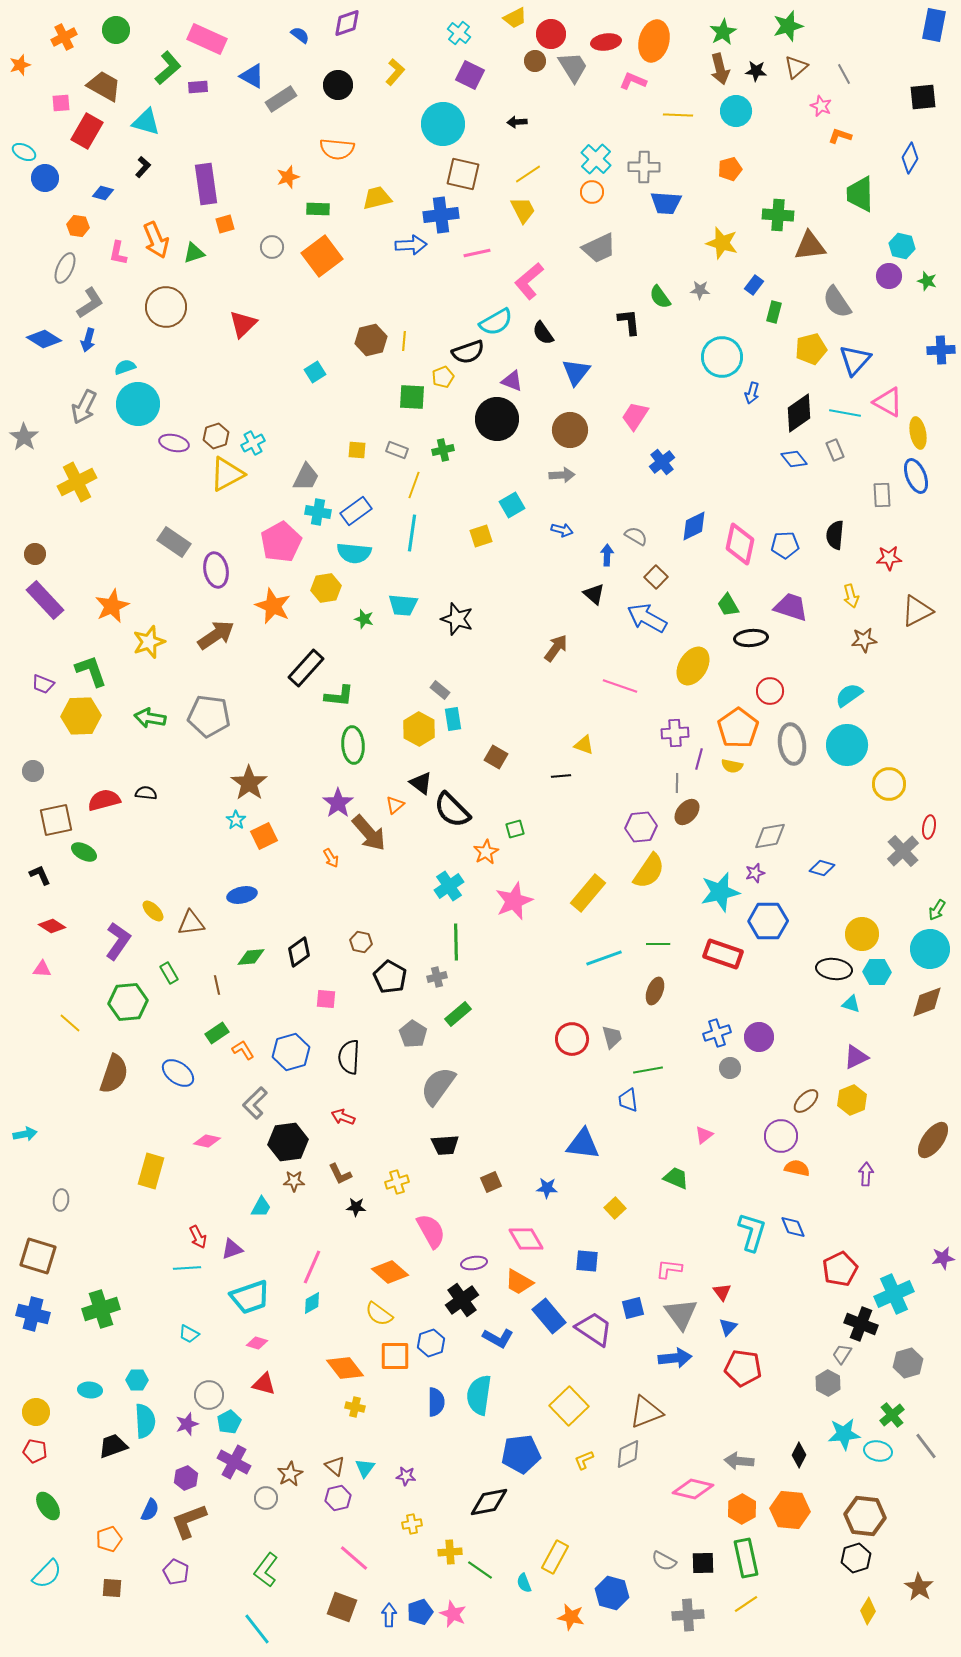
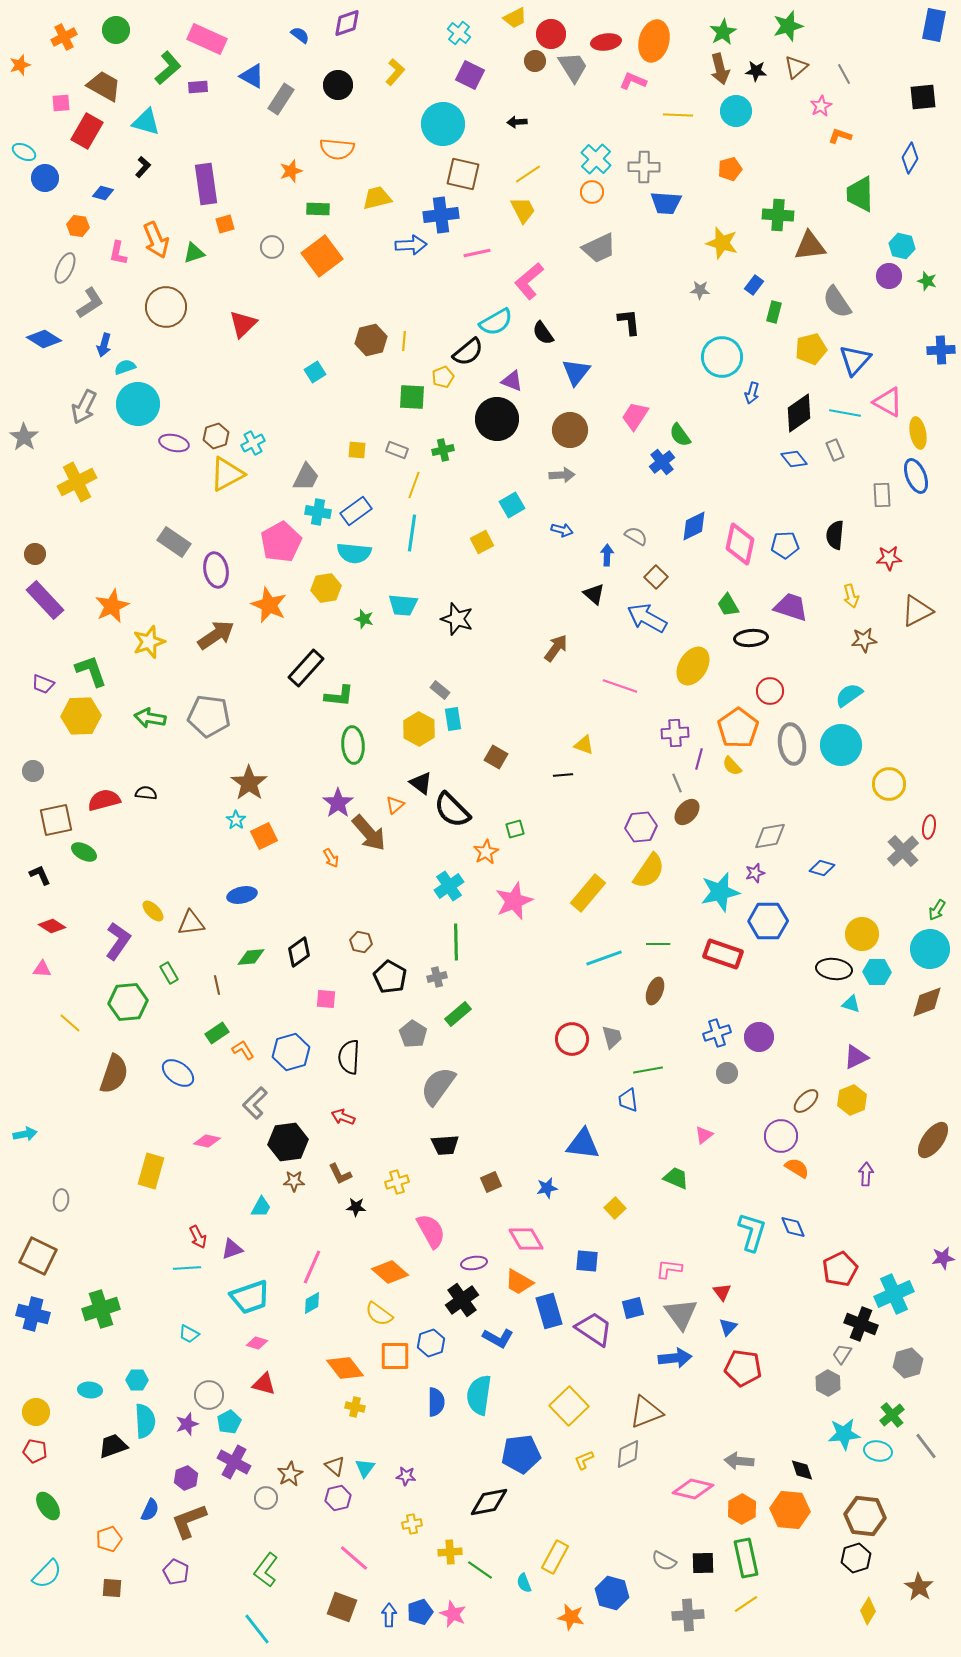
gray rectangle at (281, 99): rotated 24 degrees counterclockwise
pink star at (821, 106): rotated 20 degrees clockwise
orange star at (288, 177): moved 3 px right, 6 px up
green semicircle at (660, 297): moved 20 px right, 138 px down
blue arrow at (88, 340): moved 16 px right, 5 px down
black semicircle at (468, 352): rotated 20 degrees counterclockwise
yellow square at (481, 536): moved 1 px right, 6 px down; rotated 10 degrees counterclockwise
orange star at (273, 606): moved 4 px left, 1 px up
cyan circle at (847, 745): moved 6 px left
yellow semicircle at (732, 766): rotated 35 degrees clockwise
black line at (561, 776): moved 2 px right, 1 px up
gray line at (677, 783): rotated 24 degrees counterclockwise
gray circle at (730, 1068): moved 3 px left, 5 px down
orange semicircle at (797, 1168): rotated 20 degrees clockwise
blue star at (547, 1188): rotated 15 degrees counterclockwise
brown square at (38, 1256): rotated 9 degrees clockwise
blue rectangle at (549, 1316): moved 5 px up; rotated 24 degrees clockwise
black diamond at (799, 1455): moved 3 px right, 15 px down; rotated 45 degrees counterclockwise
